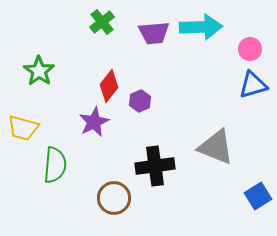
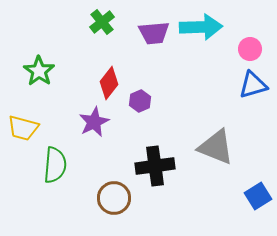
red diamond: moved 3 px up
